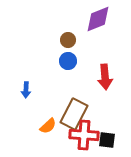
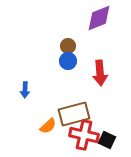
purple diamond: moved 1 px right, 1 px up
brown circle: moved 6 px down
red arrow: moved 5 px left, 4 px up
blue arrow: moved 1 px left
brown rectangle: rotated 48 degrees clockwise
red cross: rotated 8 degrees clockwise
black square: rotated 18 degrees clockwise
